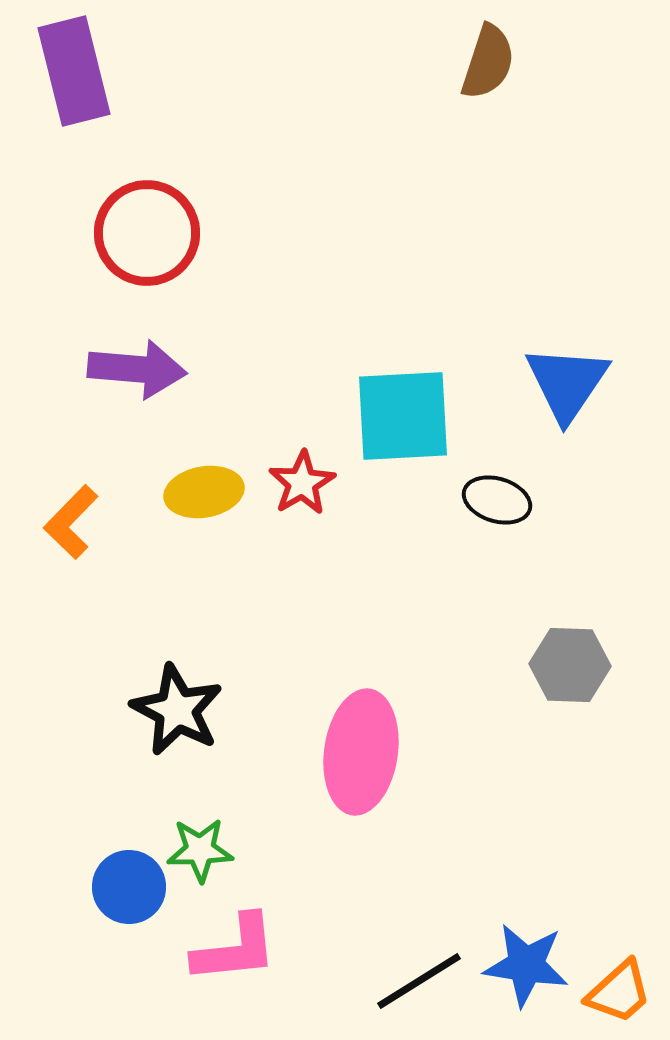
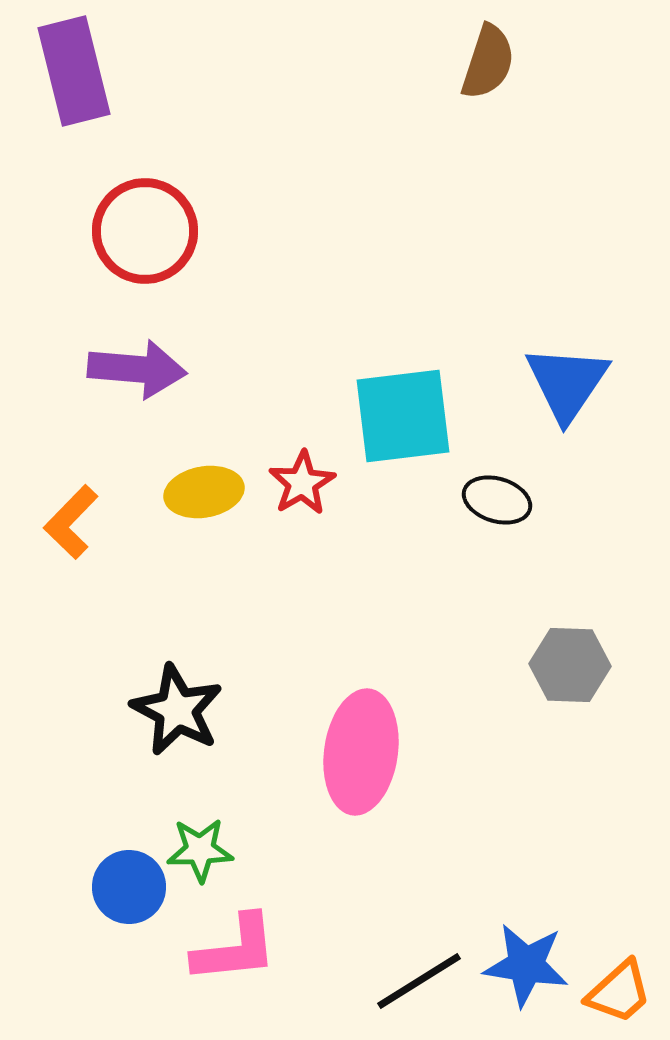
red circle: moved 2 px left, 2 px up
cyan square: rotated 4 degrees counterclockwise
